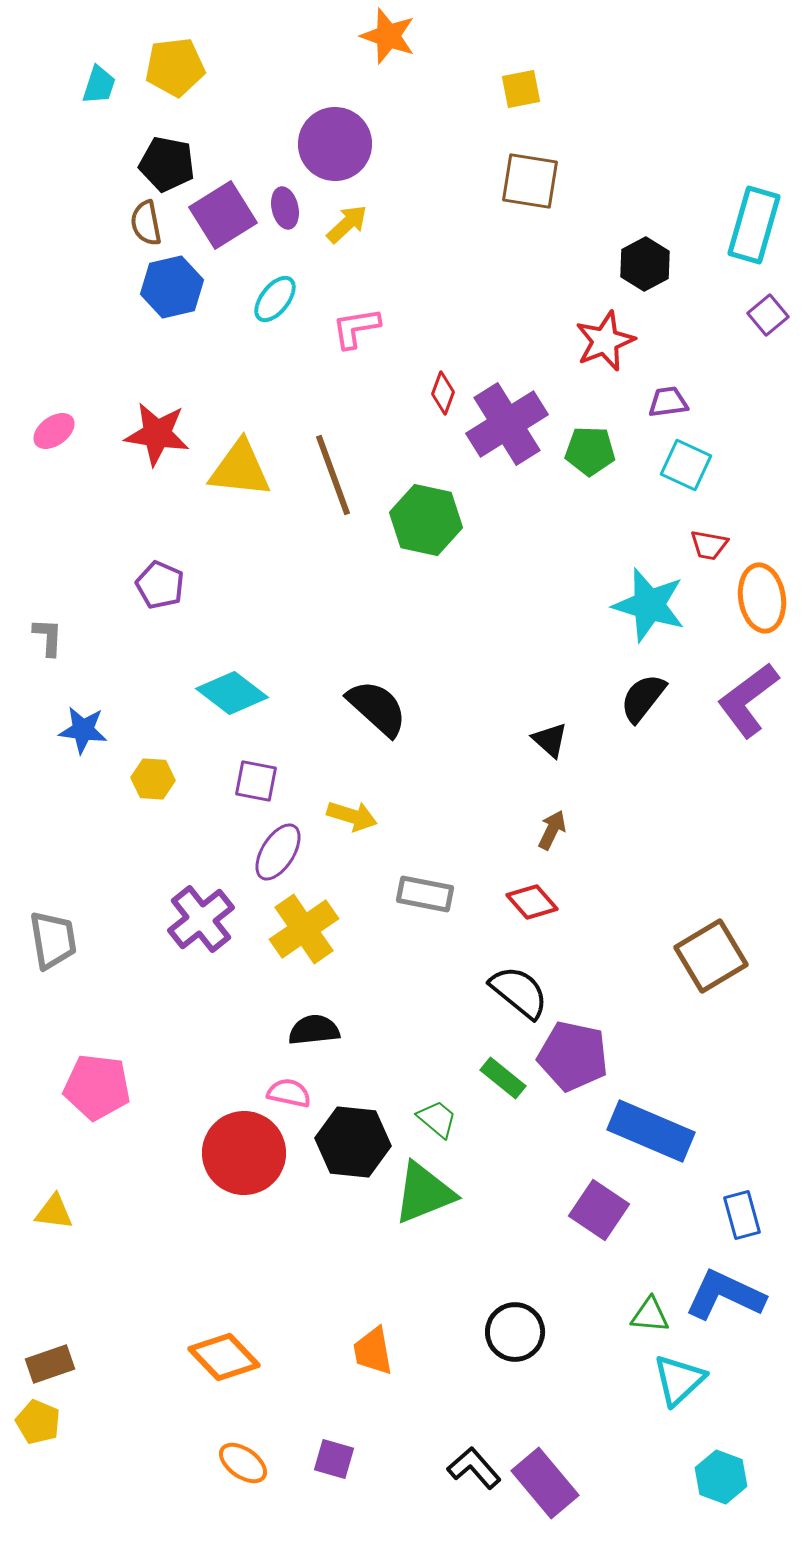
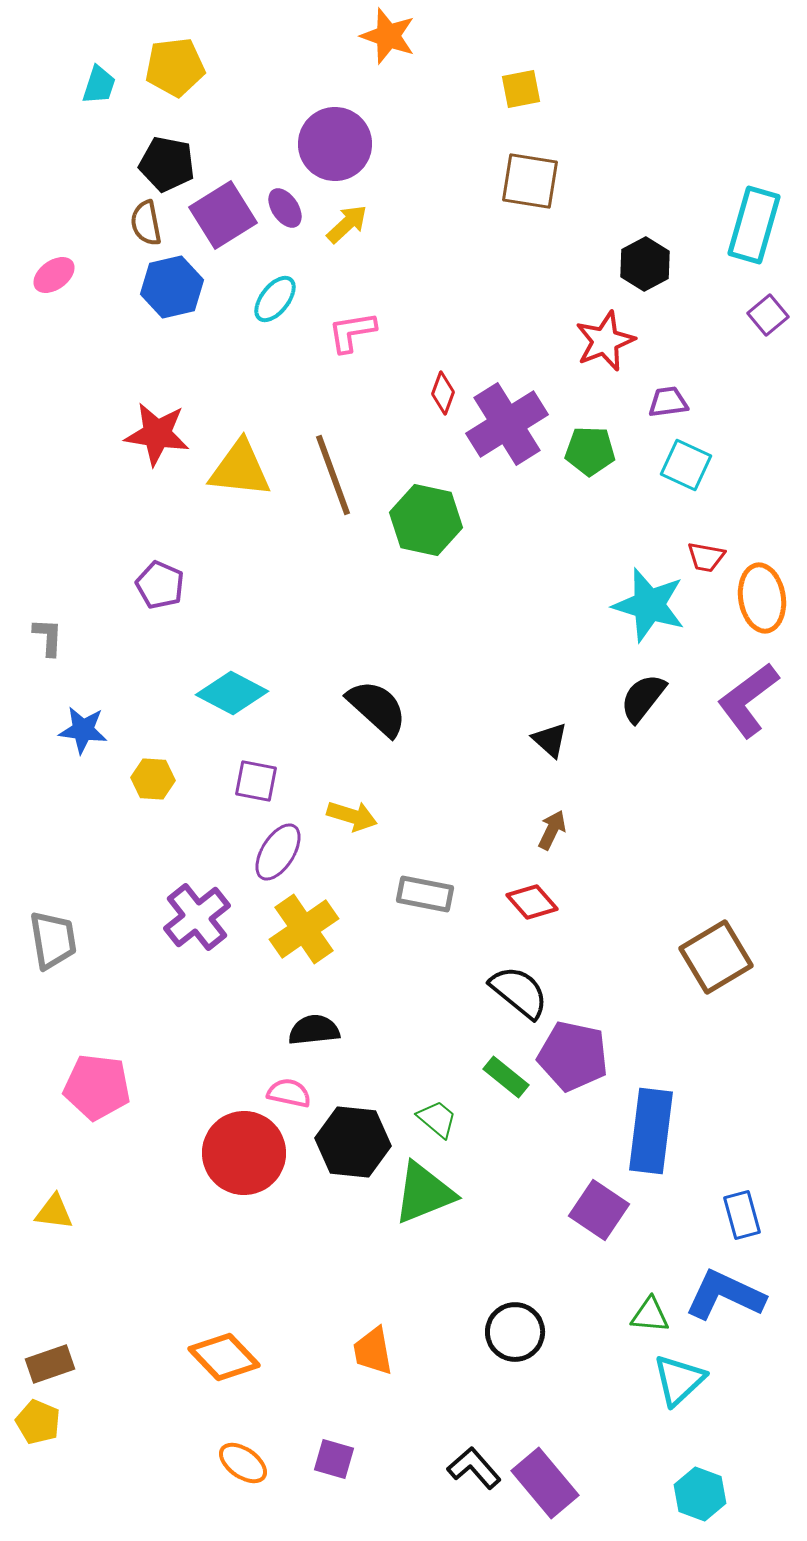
purple ellipse at (285, 208): rotated 21 degrees counterclockwise
pink L-shape at (356, 328): moved 4 px left, 4 px down
pink ellipse at (54, 431): moved 156 px up
red trapezoid at (709, 545): moved 3 px left, 12 px down
cyan diamond at (232, 693): rotated 10 degrees counterclockwise
purple cross at (201, 919): moved 4 px left, 2 px up
brown square at (711, 956): moved 5 px right, 1 px down
green rectangle at (503, 1078): moved 3 px right, 1 px up
blue rectangle at (651, 1131): rotated 74 degrees clockwise
cyan hexagon at (721, 1477): moved 21 px left, 17 px down
